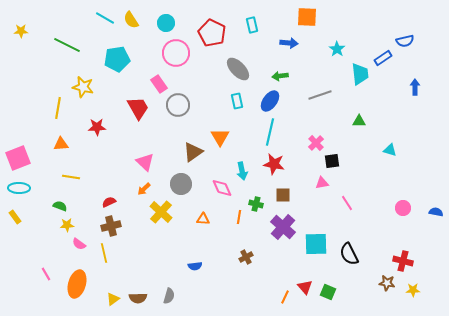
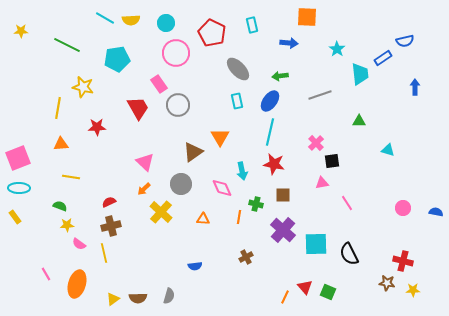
yellow semicircle at (131, 20): rotated 60 degrees counterclockwise
cyan triangle at (390, 150): moved 2 px left
purple cross at (283, 227): moved 3 px down
